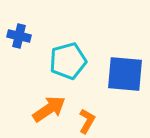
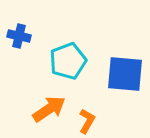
cyan pentagon: rotated 6 degrees counterclockwise
